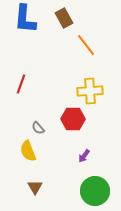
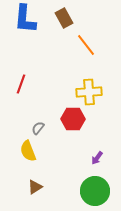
yellow cross: moved 1 px left, 1 px down
gray semicircle: rotated 80 degrees clockwise
purple arrow: moved 13 px right, 2 px down
brown triangle: rotated 28 degrees clockwise
